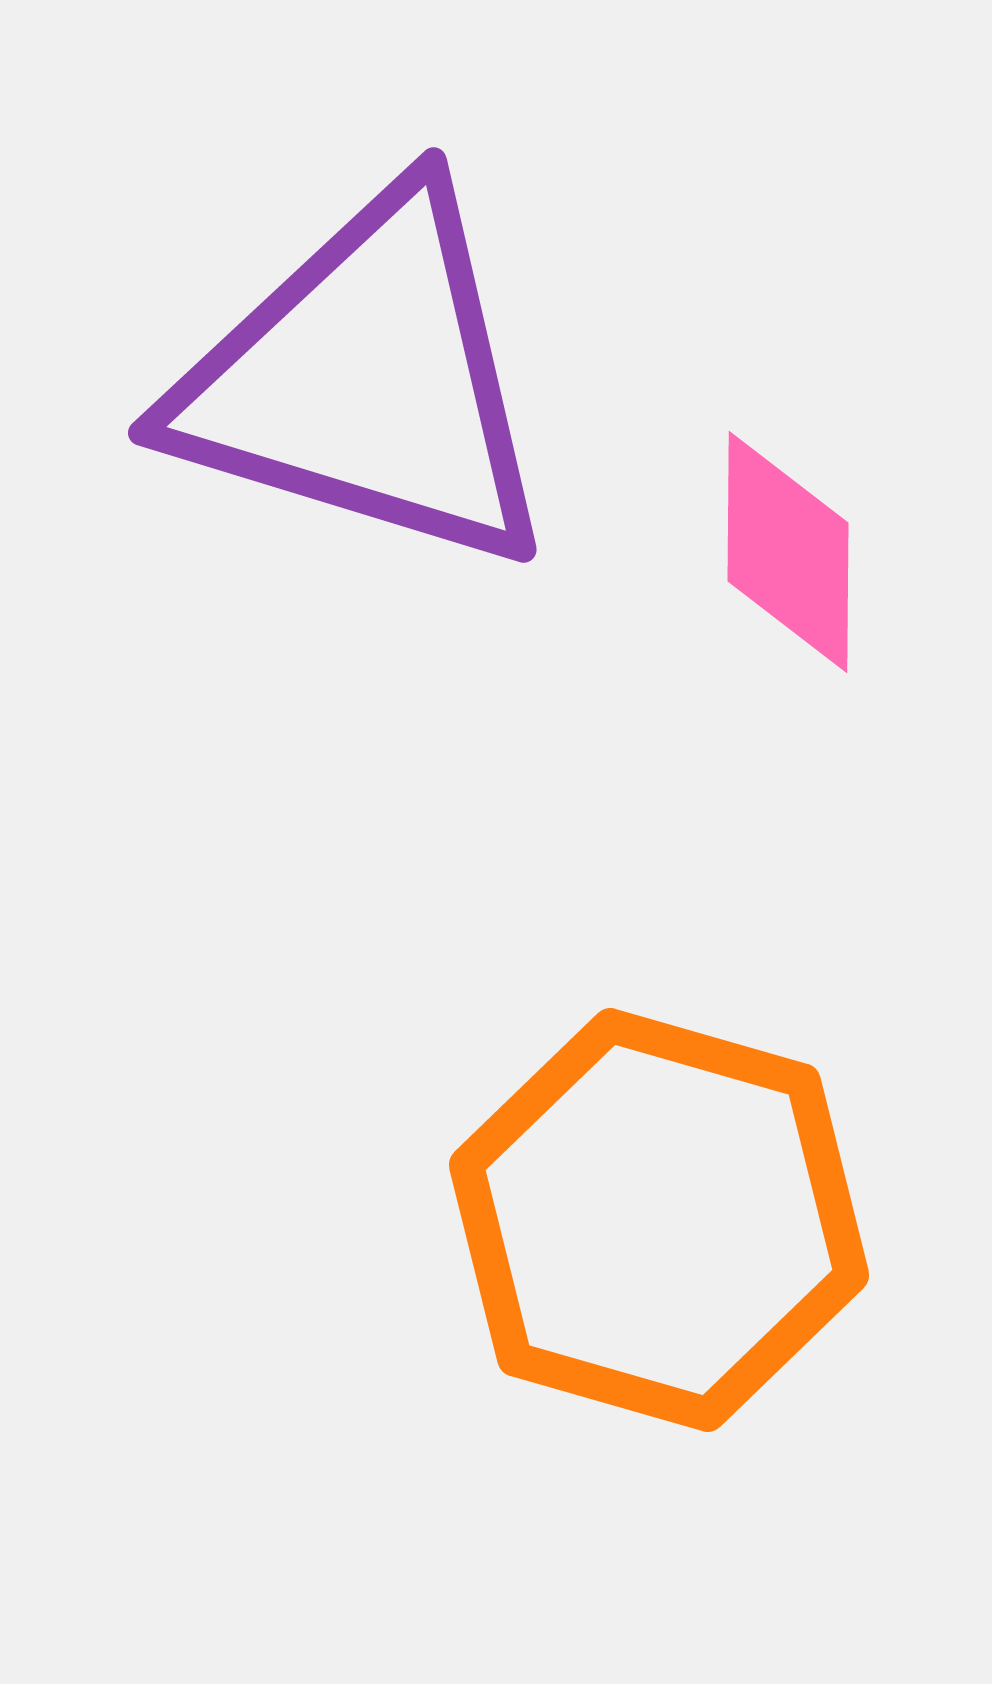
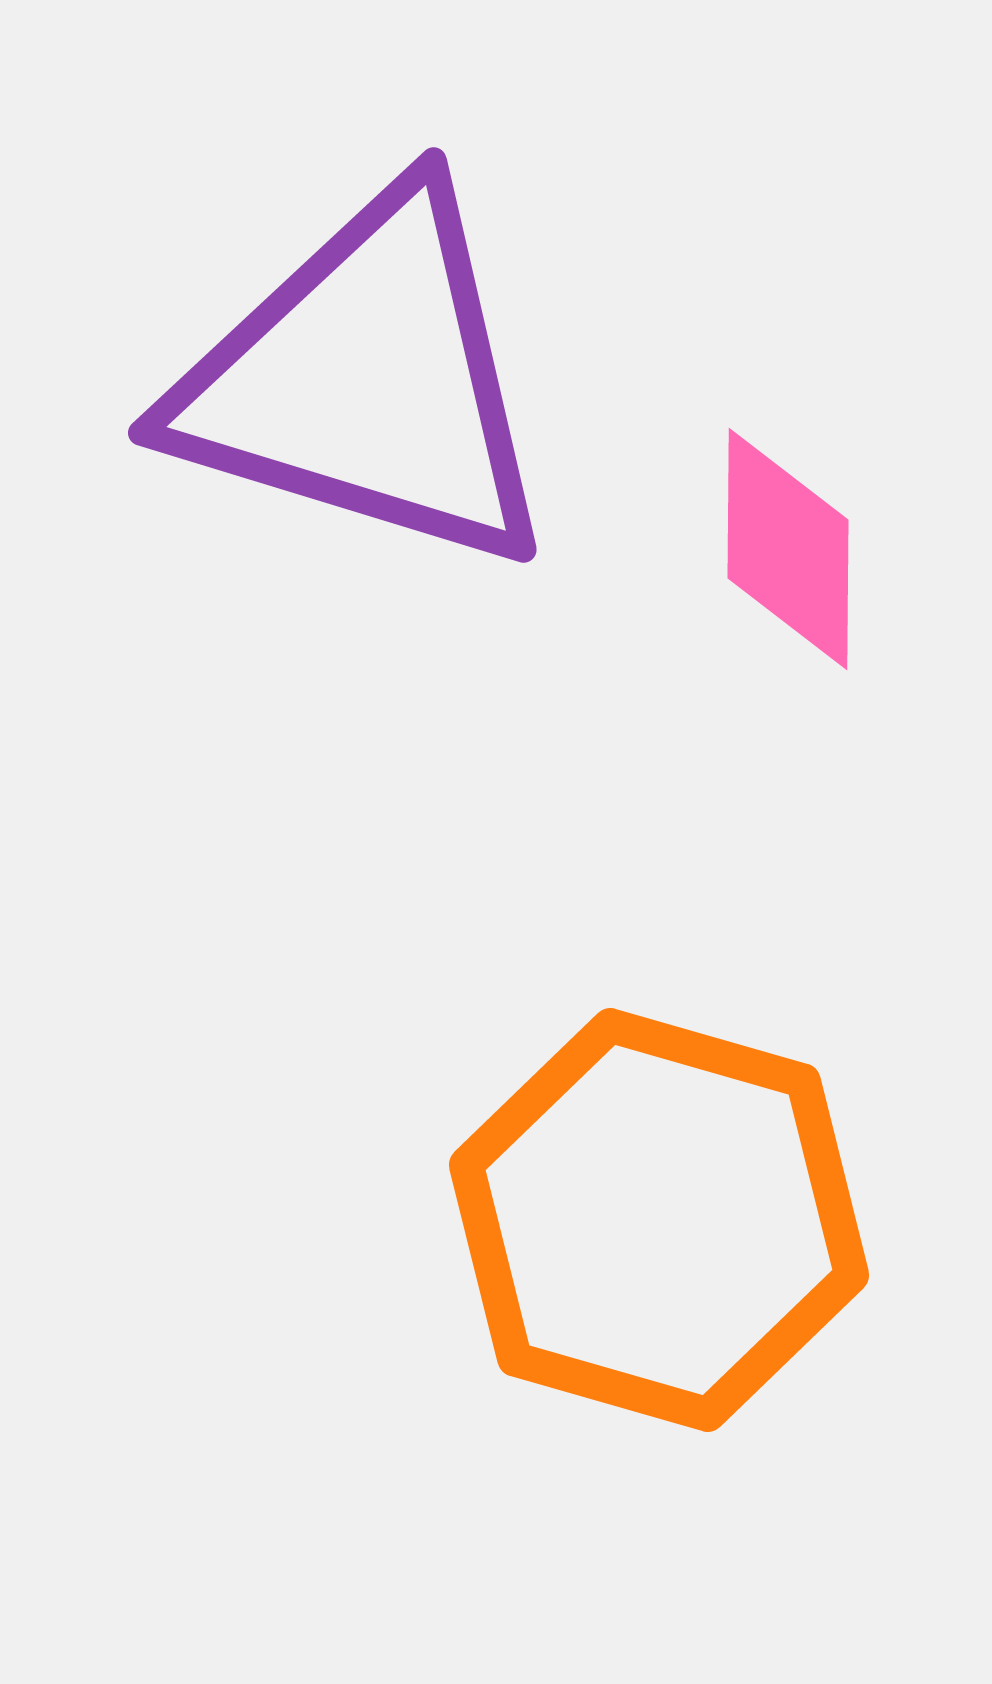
pink diamond: moved 3 px up
